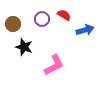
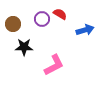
red semicircle: moved 4 px left, 1 px up
black star: rotated 18 degrees counterclockwise
